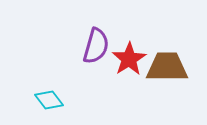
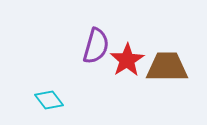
red star: moved 2 px left, 1 px down
